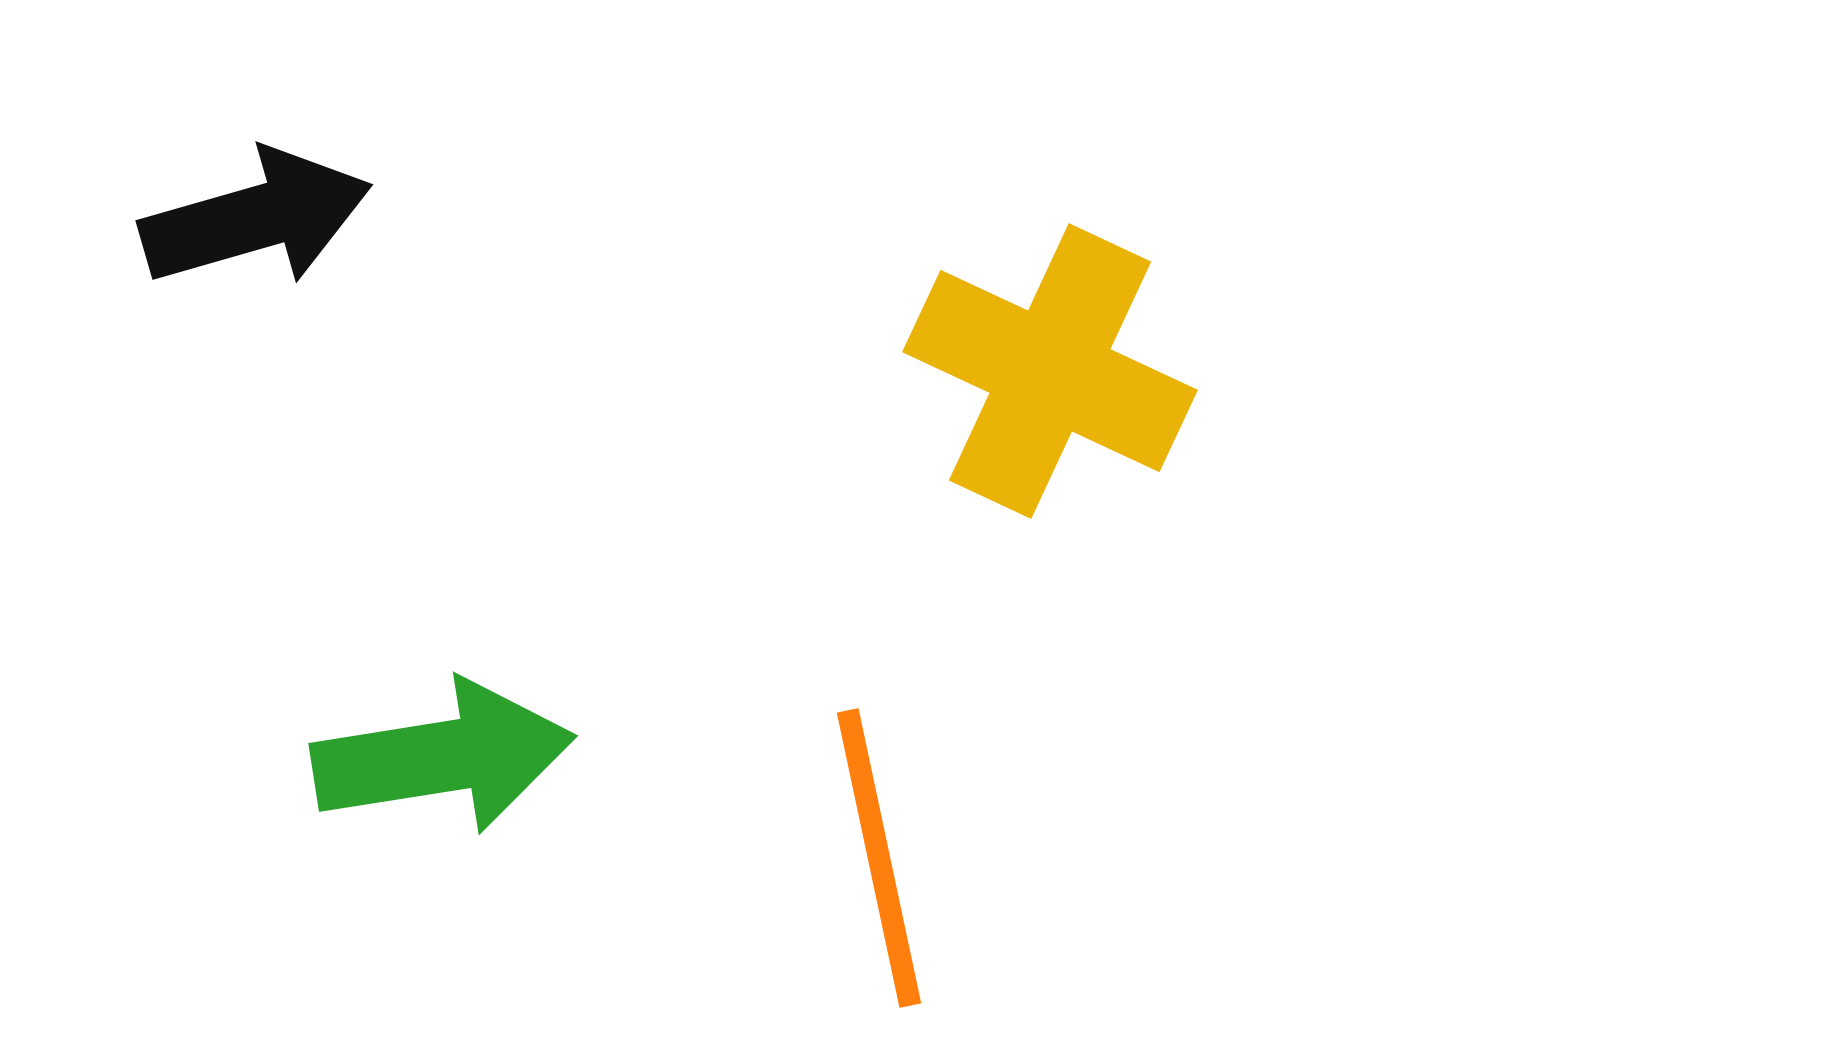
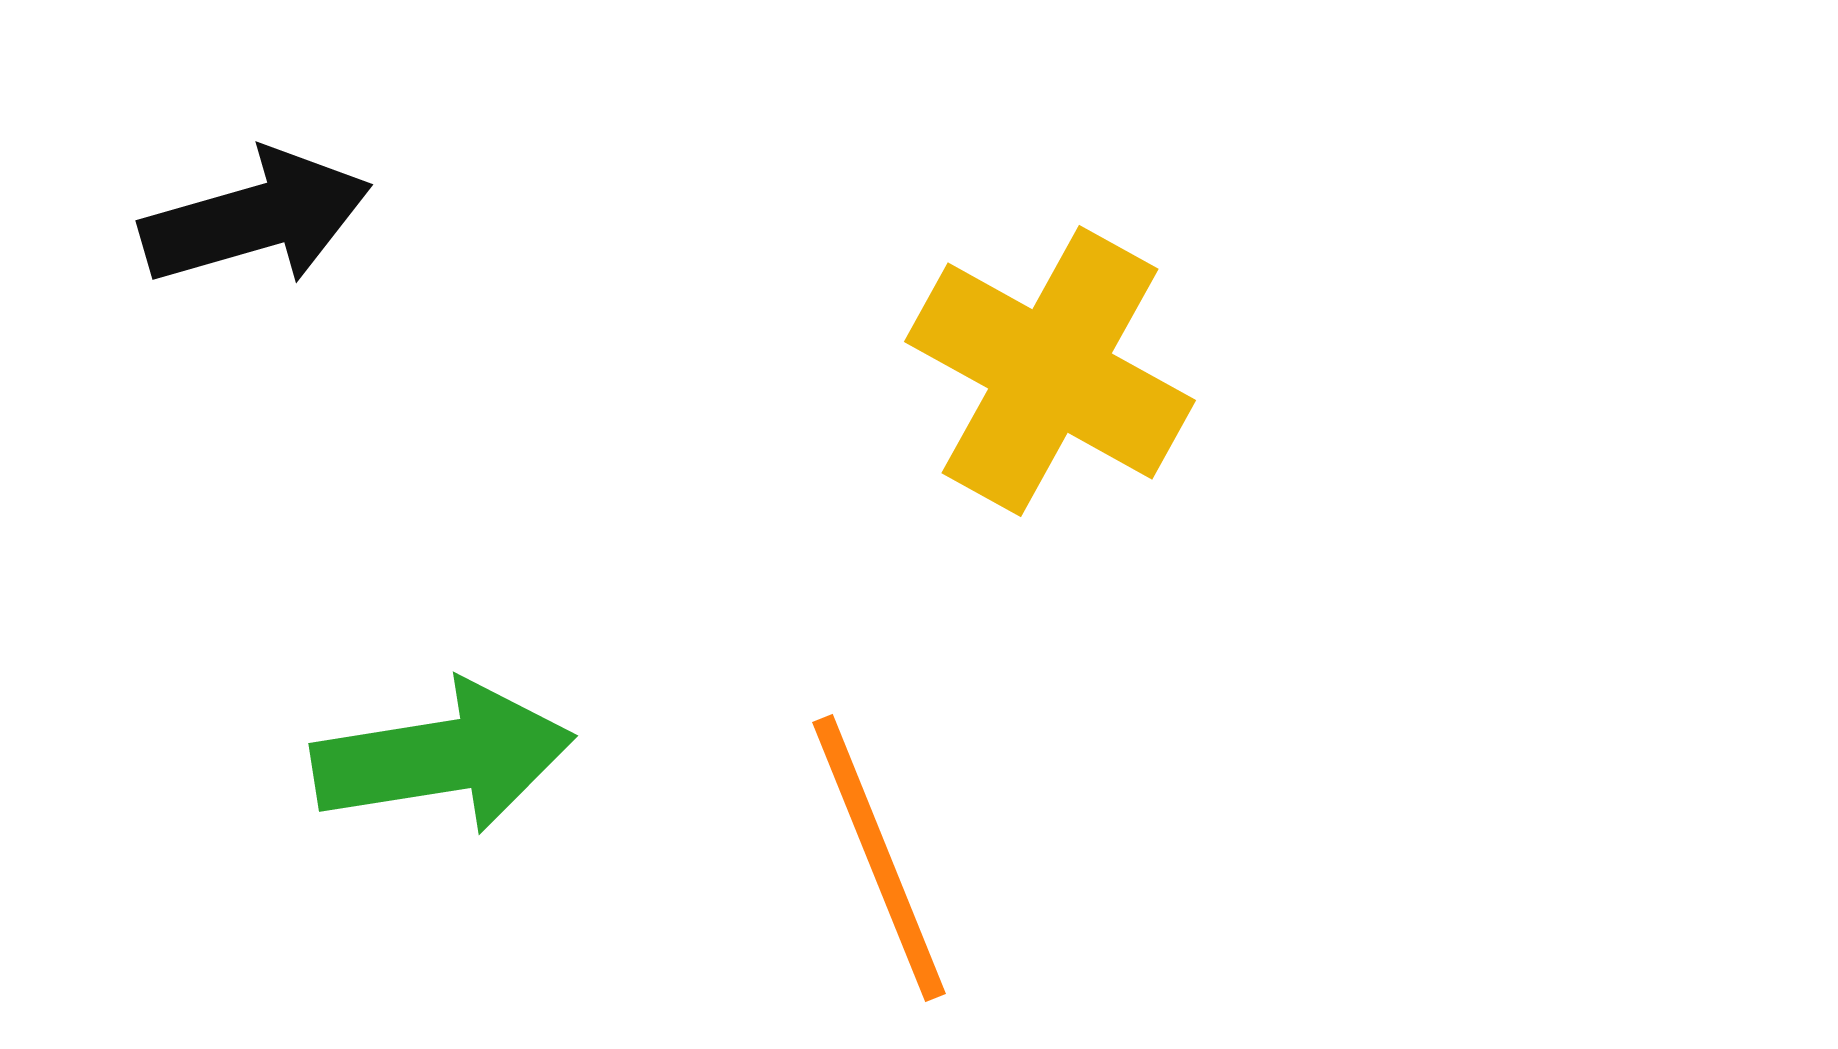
yellow cross: rotated 4 degrees clockwise
orange line: rotated 10 degrees counterclockwise
